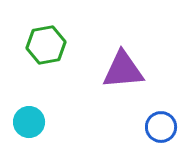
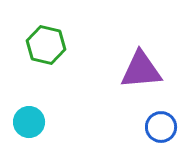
green hexagon: rotated 24 degrees clockwise
purple triangle: moved 18 px right
